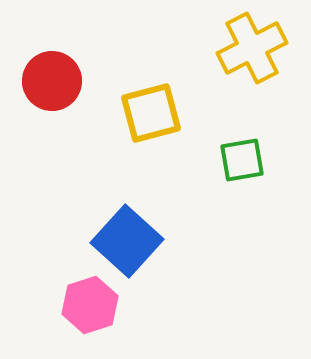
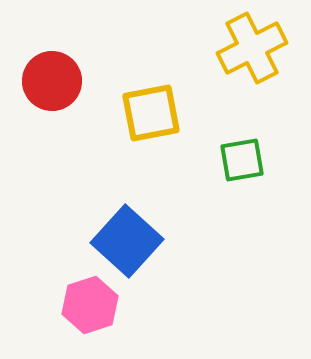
yellow square: rotated 4 degrees clockwise
